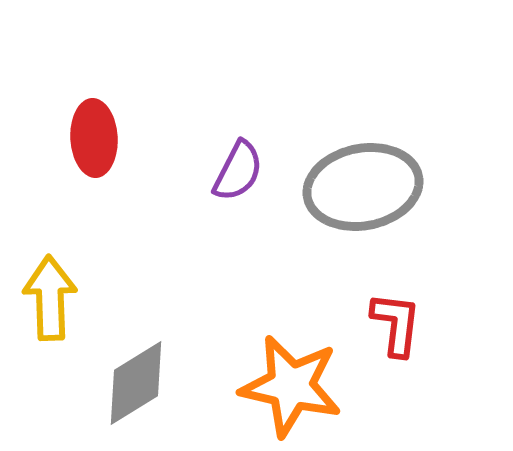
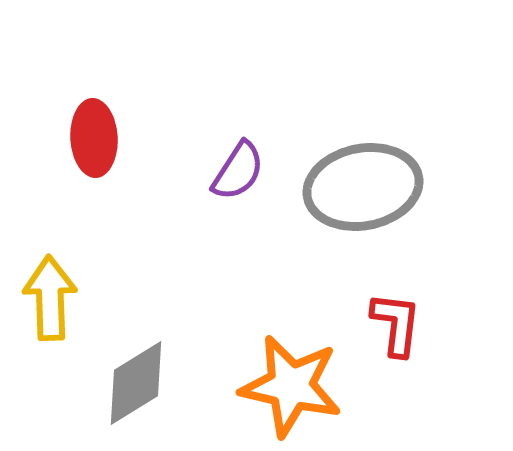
purple semicircle: rotated 6 degrees clockwise
